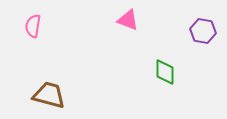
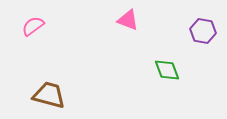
pink semicircle: rotated 45 degrees clockwise
green diamond: moved 2 px right, 2 px up; rotated 20 degrees counterclockwise
